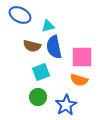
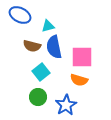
cyan square: rotated 18 degrees counterclockwise
